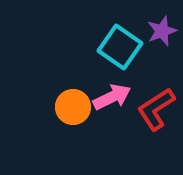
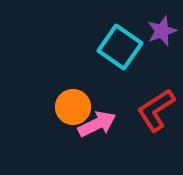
pink arrow: moved 15 px left, 27 px down
red L-shape: moved 1 px down
